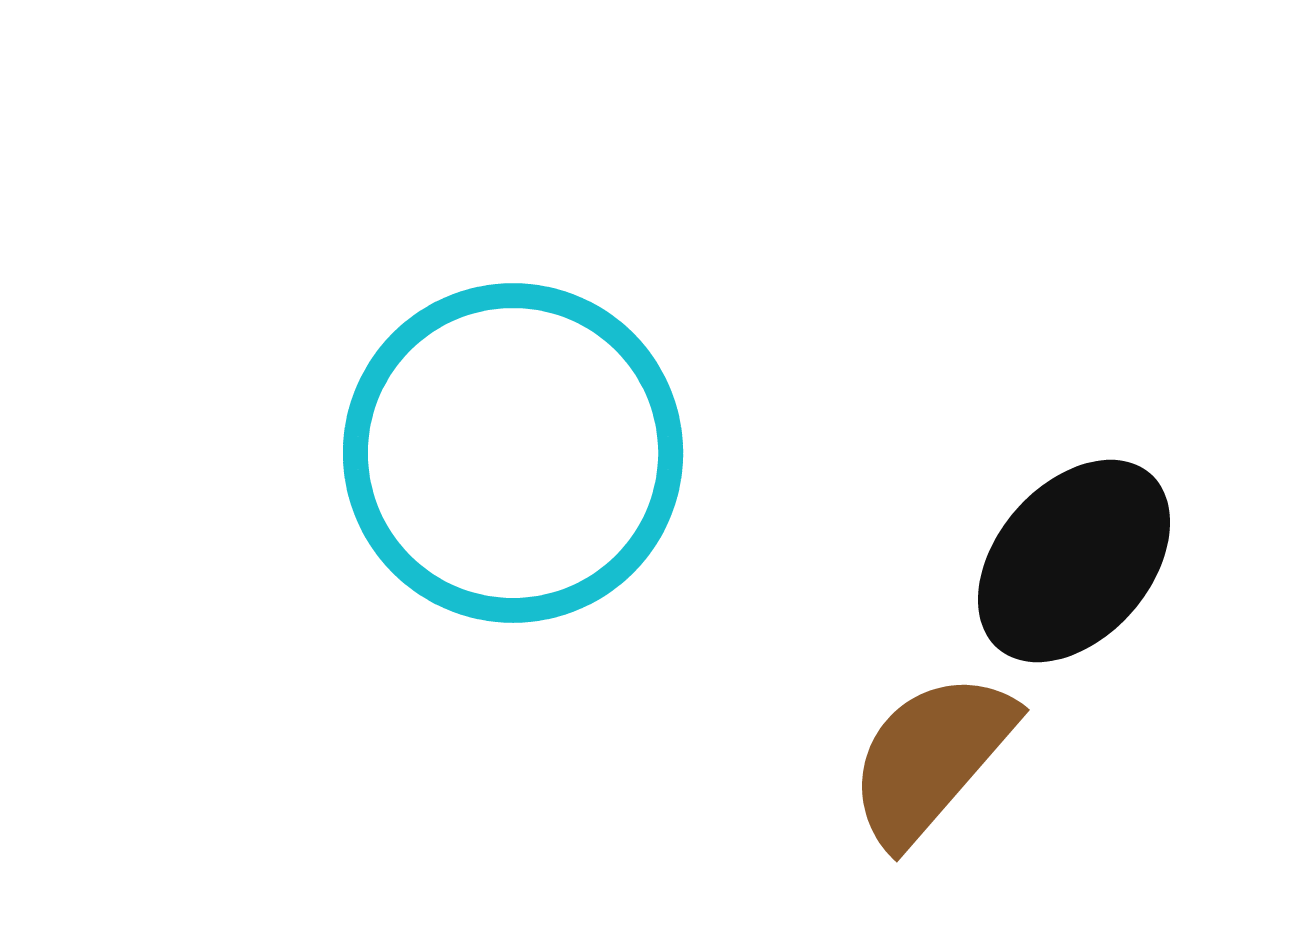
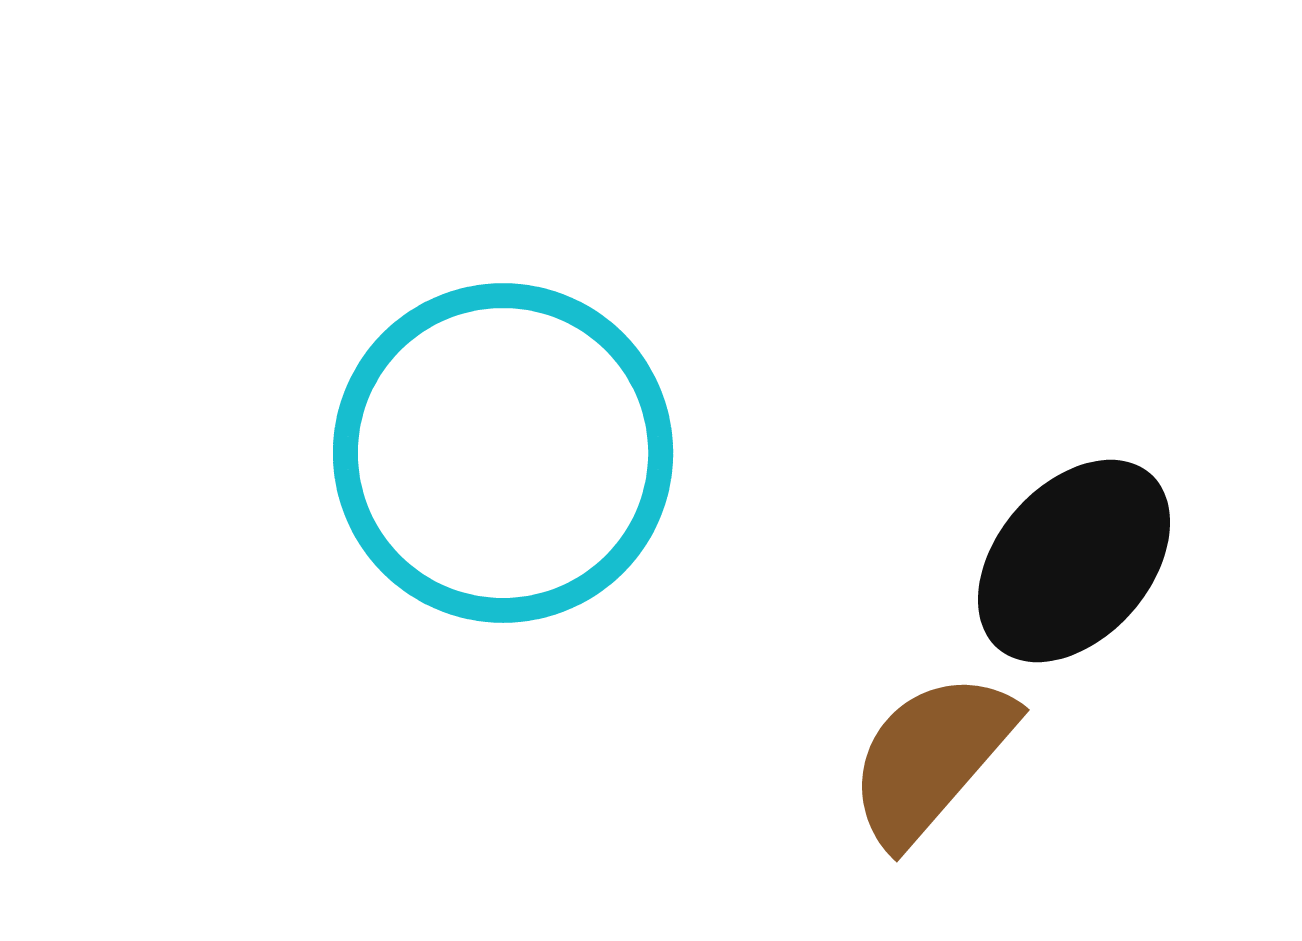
cyan circle: moved 10 px left
